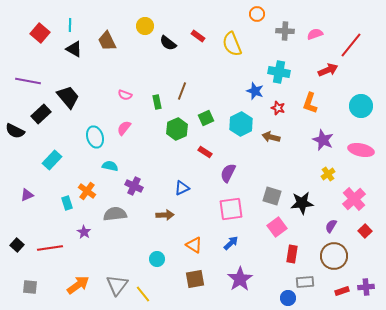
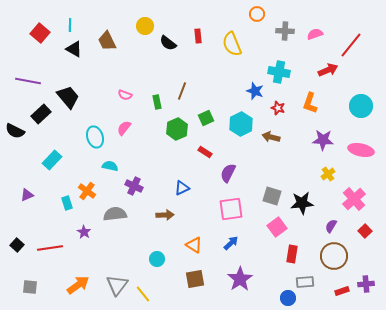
red rectangle at (198, 36): rotated 48 degrees clockwise
purple star at (323, 140): rotated 20 degrees counterclockwise
purple cross at (366, 287): moved 3 px up
